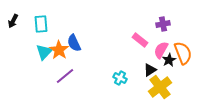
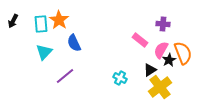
purple cross: rotated 16 degrees clockwise
orange star: moved 30 px up
